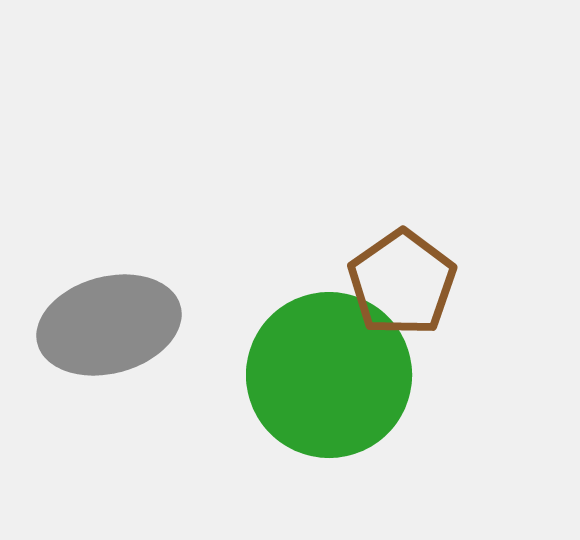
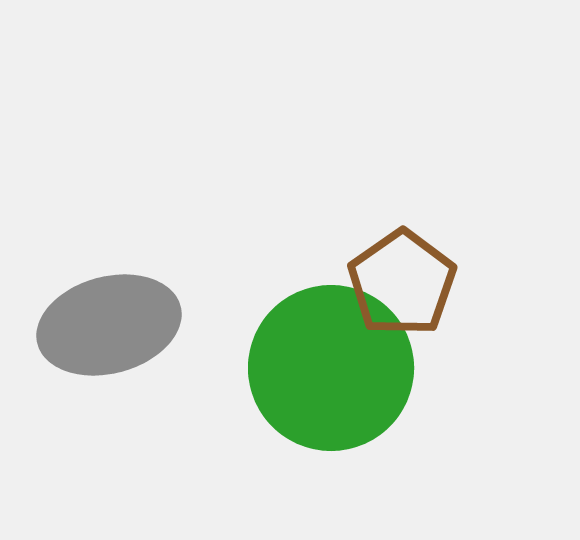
green circle: moved 2 px right, 7 px up
